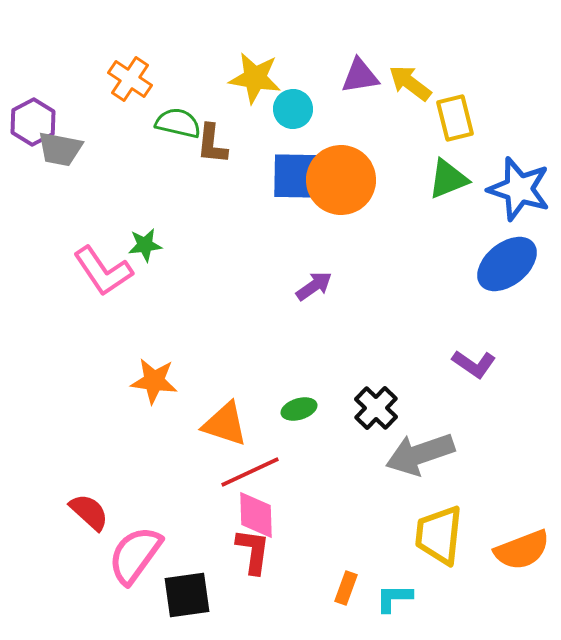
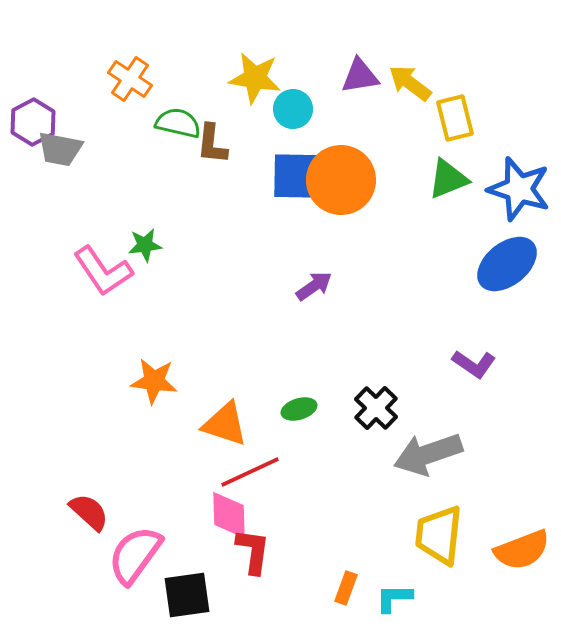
gray arrow: moved 8 px right
pink diamond: moved 27 px left
